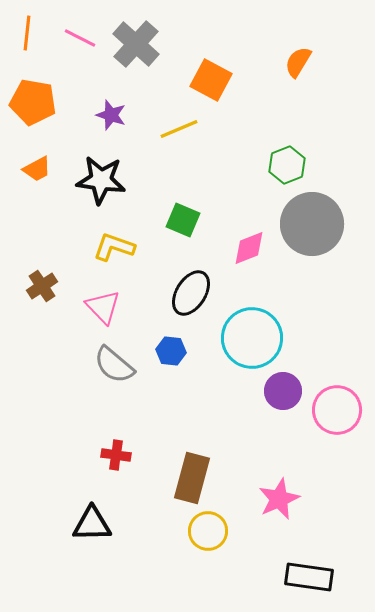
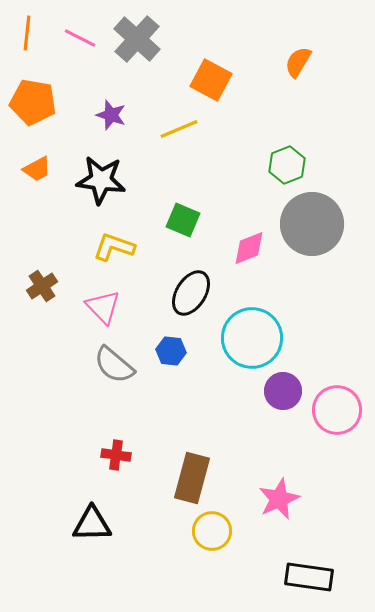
gray cross: moved 1 px right, 5 px up
yellow circle: moved 4 px right
